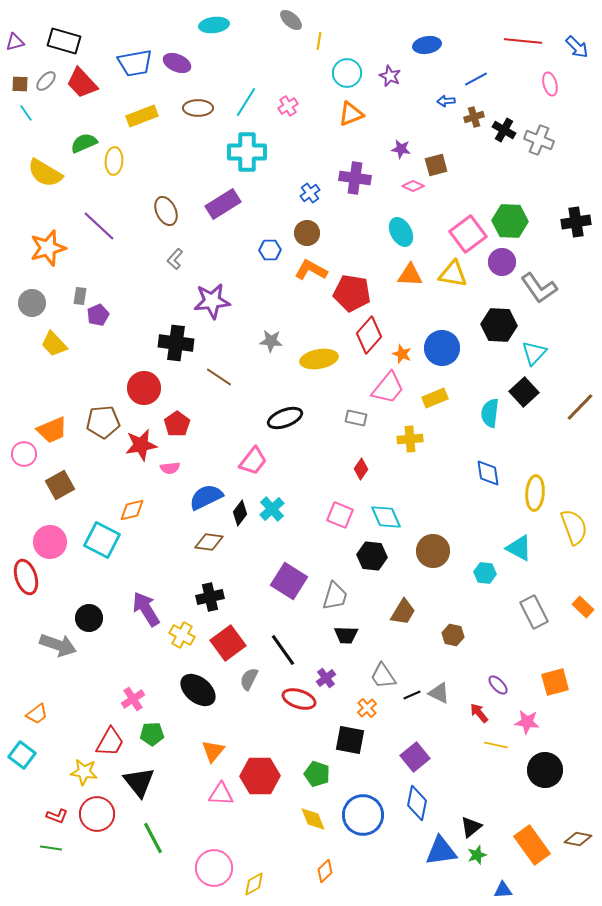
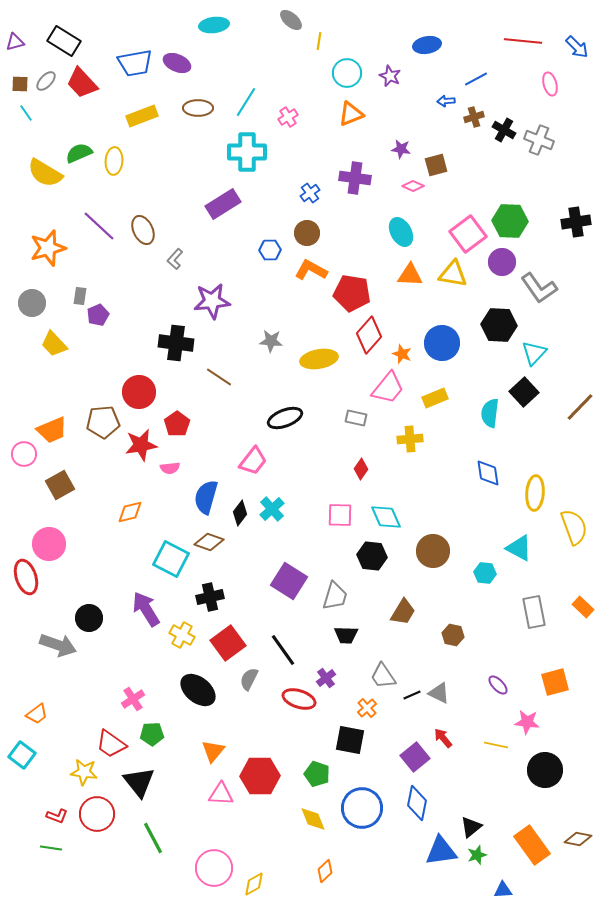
black rectangle at (64, 41): rotated 16 degrees clockwise
pink cross at (288, 106): moved 11 px down
green semicircle at (84, 143): moved 5 px left, 10 px down
brown ellipse at (166, 211): moved 23 px left, 19 px down
blue circle at (442, 348): moved 5 px up
red circle at (144, 388): moved 5 px left, 4 px down
blue semicircle at (206, 497): rotated 48 degrees counterclockwise
orange diamond at (132, 510): moved 2 px left, 2 px down
pink square at (340, 515): rotated 20 degrees counterclockwise
cyan square at (102, 540): moved 69 px right, 19 px down
pink circle at (50, 542): moved 1 px left, 2 px down
brown diamond at (209, 542): rotated 12 degrees clockwise
gray rectangle at (534, 612): rotated 16 degrees clockwise
red arrow at (479, 713): moved 36 px left, 25 px down
red trapezoid at (110, 742): moved 1 px right, 2 px down; rotated 96 degrees clockwise
blue circle at (363, 815): moved 1 px left, 7 px up
